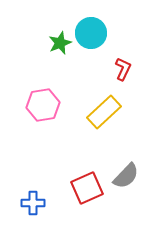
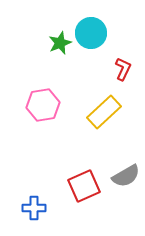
gray semicircle: rotated 16 degrees clockwise
red square: moved 3 px left, 2 px up
blue cross: moved 1 px right, 5 px down
